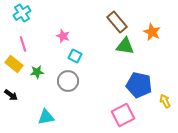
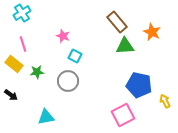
green triangle: rotated 12 degrees counterclockwise
